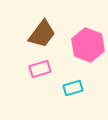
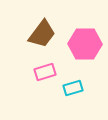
pink hexagon: moved 3 px left, 1 px up; rotated 20 degrees counterclockwise
pink rectangle: moved 5 px right, 3 px down
